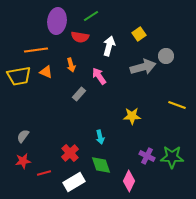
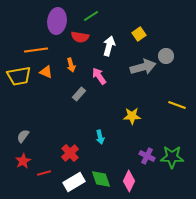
red star: rotated 21 degrees counterclockwise
green diamond: moved 14 px down
